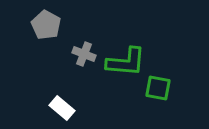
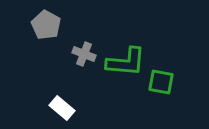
green square: moved 3 px right, 6 px up
